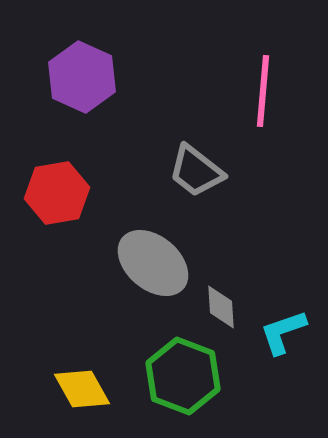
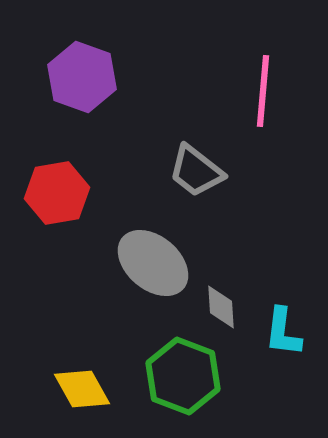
purple hexagon: rotated 4 degrees counterclockwise
cyan L-shape: rotated 64 degrees counterclockwise
